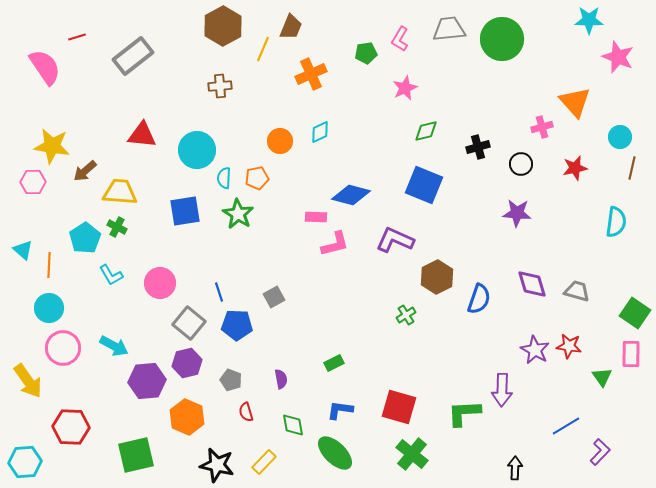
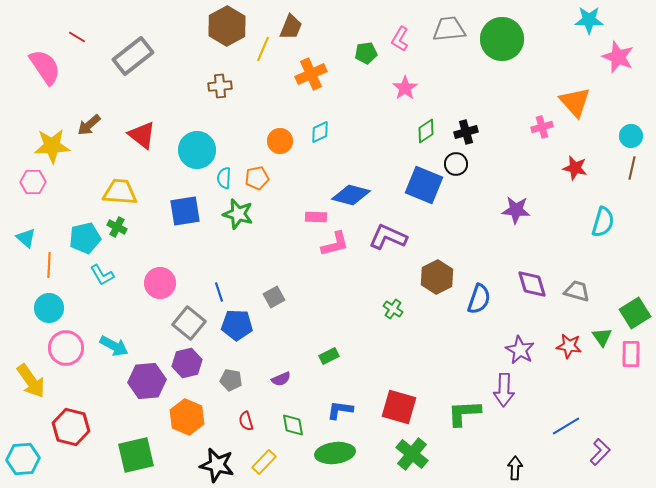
brown hexagon at (223, 26): moved 4 px right
red line at (77, 37): rotated 48 degrees clockwise
pink star at (405, 88): rotated 10 degrees counterclockwise
green diamond at (426, 131): rotated 20 degrees counterclockwise
red triangle at (142, 135): rotated 32 degrees clockwise
cyan circle at (620, 137): moved 11 px right, 1 px up
yellow star at (52, 146): rotated 12 degrees counterclockwise
black cross at (478, 147): moved 12 px left, 15 px up
black circle at (521, 164): moved 65 px left
red star at (575, 168): rotated 25 degrees clockwise
brown arrow at (85, 171): moved 4 px right, 46 px up
purple star at (517, 213): moved 1 px left, 3 px up
green star at (238, 214): rotated 16 degrees counterclockwise
cyan semicircle at (616, 222): moved 13 px left; rotated 8 degrees clockwise
cyan pentagon at (85, 238): rotated 20 degrees clockwise
purple L-shape at (395, 240): moved 7 px left, 3 px up
cyan triangle at (23, 250): moved 3 px right, 12 px up
cyan L-shape at (111, 275): moved 9 px left
green square at (635, 313): rotated 24 degrees clockwise
green cross at (406, 315): moved 13 px left, 6 px up; rotated 24 degrees counterclockwise
pink circle at (63, 348): moved 3 px right
purple star at (535, 350): moved 15 px left
green rectangle at (334, 363): moved 5 px left, 7 px up
green triangle at (602, 377): moved 40 px up
purple semicircle at (281, 379): rotated 78 degrees clockwise
gray pentagon at (231, 380): rotated 10 degrees counterclockwise
yellow arrow at (28, 381): moved 3 px right
purple arrow at (502, 390): moved 2 px right
red semicircle at (246, 412): moved 9 px down
red hexagon at (71, 427): rotated 12 degrees clockwise
green ellipse at (335, 453): rotated 51 degrees counterclockwise
cyan hexagon at (25, 462): moved 2 px left, 3 px up
